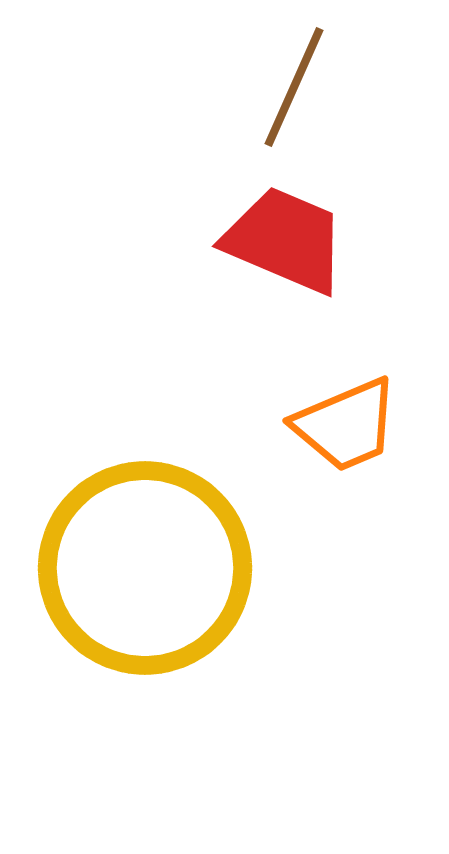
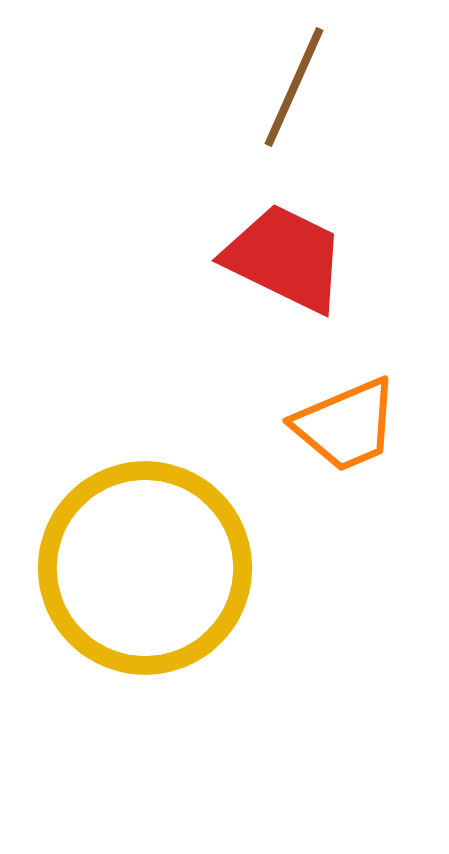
red trapezoid: moved 18 px down; rotated 3 degrees clockwise
